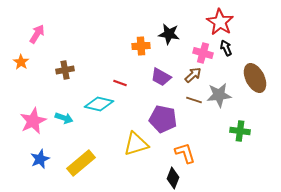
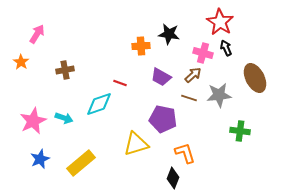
brown line: moved 5 px left, 2 px up
cyan diamond: rotated 32 degrees counterclockwise
